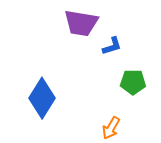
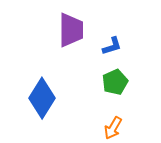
purple trapezoid: moved 10 px left, 7 px down; rotated 99 degrees counterclockwise
green pentagon: moved 18 px left; rotated 25 degrees counterclockwise
orange arrow: moved 2 px right
